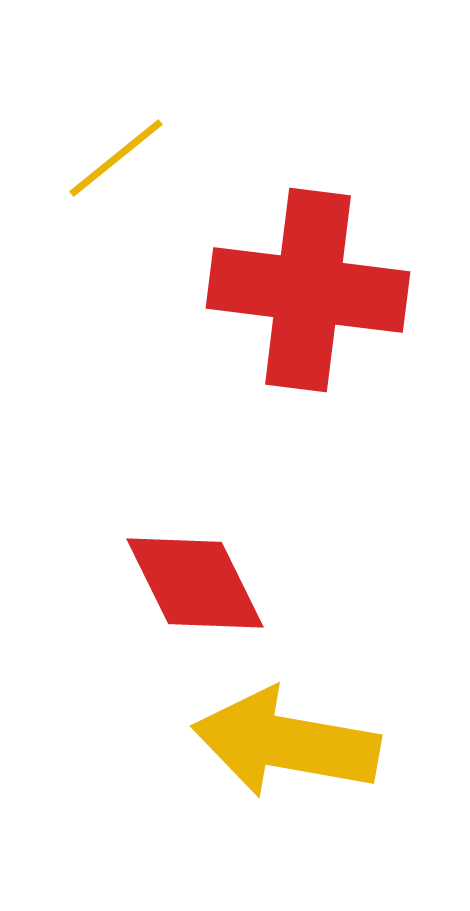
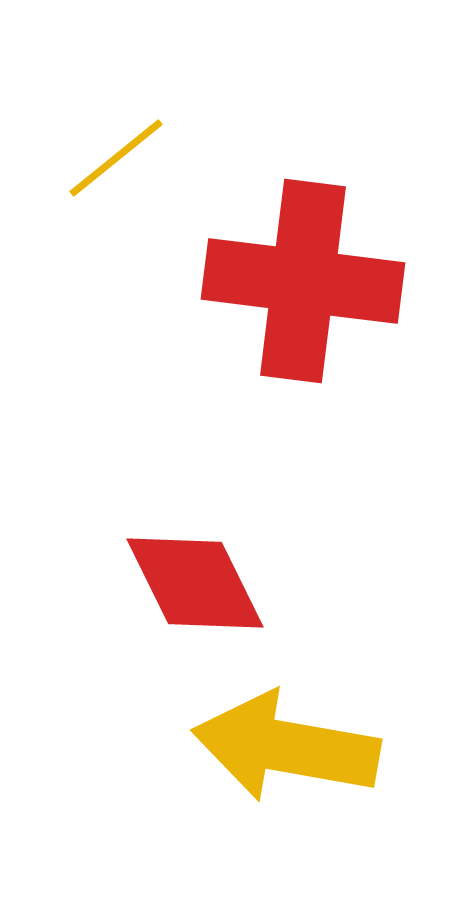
red cross: moved 5 px left, 9 px up
yellow arrow: moved 4 px down
